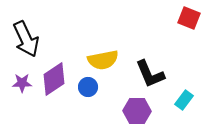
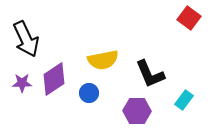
red square: rotated 15 degrees clockwise
blue circle: moved 1 px right, 6 px down
